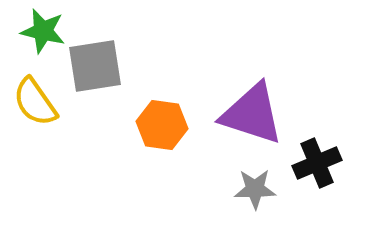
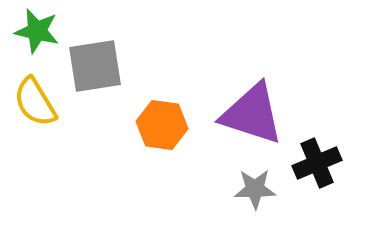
green star: moved 6 px left
yellow semicircle: rotated 4 degrees clockwise
